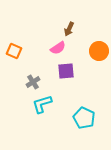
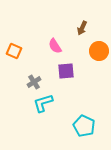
brown arrow: moved 13 px right, 1 px up
pink semicircle: moved 3 px left, 2 px up; rotated 91 degrees clockwise
gray cross: moved 1 px right
cyan L-shape: moved 1 px right, 1 px up
cyan pentagon: moved 8 px down
